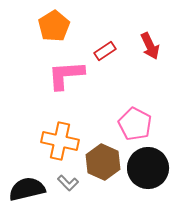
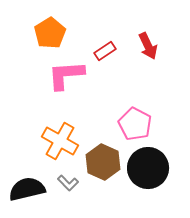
orange pentagon: moved 4 px left, 7 px down
red arrow: moved 2 px left
orange cross: rotated 18 degrees clockwise
